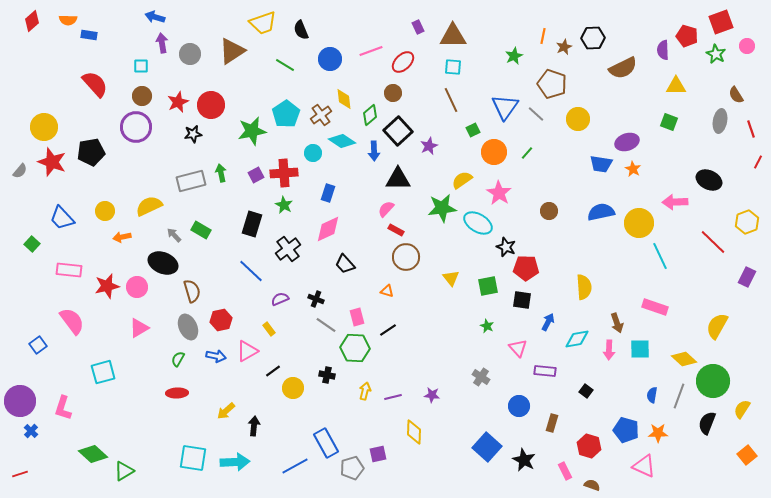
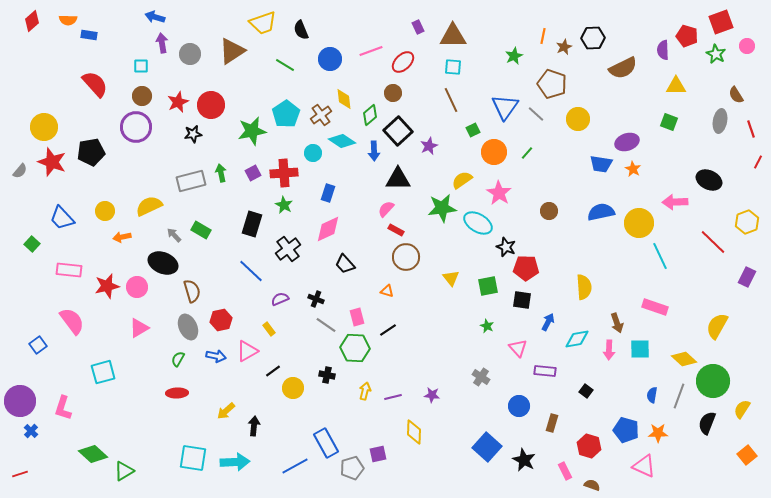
purple square at (256, 175): moved 3 px left, 2 px up
